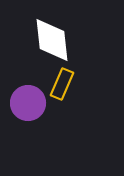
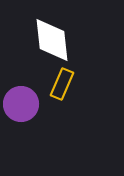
purple circle: moved 7 px left, 1 px down
